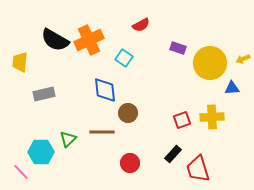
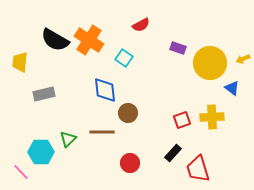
orange cross: rotated 32 degrees counterclockwise
blue triangle: rotated 42 degrees clockwise
black rectangle: moved 1 px up
